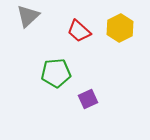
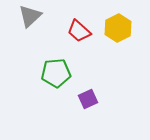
gray triangle: moved 2 px right
yellow hexagon: moved 2 px left
